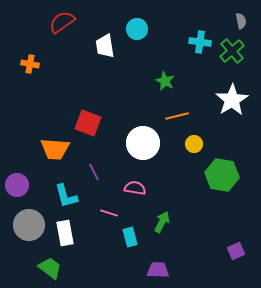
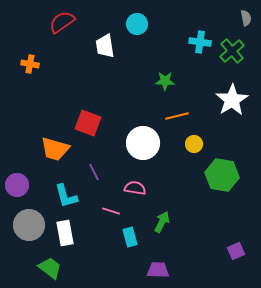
gray semicircle: moved 5 px right, 3 px up
cyan circle: moved 5 px up
green star: rotated 24 degrees counterclockwise
orange trapezoid: rotated 12 degrees clockwise
pink line: moved 2 px right, 2 px up
